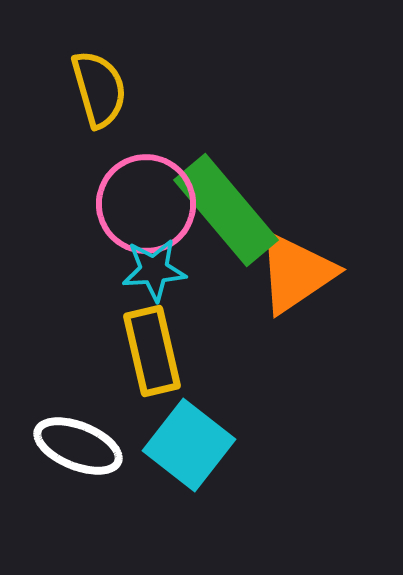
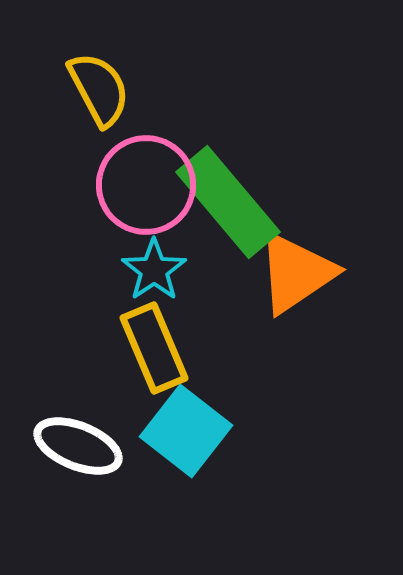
yellow semicircle: rotated 12 degrees counterclockwise
pink circle: moved 19 px up
green rectangle: moved 2 px right, 8 px up
cyan star: rotated 30 degrees counterclockwise
yellow rectangle: moved 2 px right, 3 px up; rotated 10 degrees counterclockwise
cyan square: moved 3 px left, 14 px up
